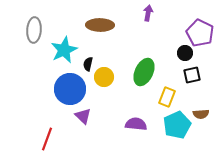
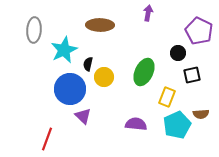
purple pentagon: moved 1 px left, 2 px up
black circle: moved 7 px left
